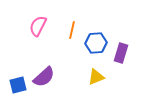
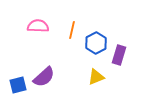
pink semicircle: rotated 65 degrees clockwise
blue hexagon: rotated 25 degrees counterclockwise
purple rectangle: moved 2 px left, 2 px down
